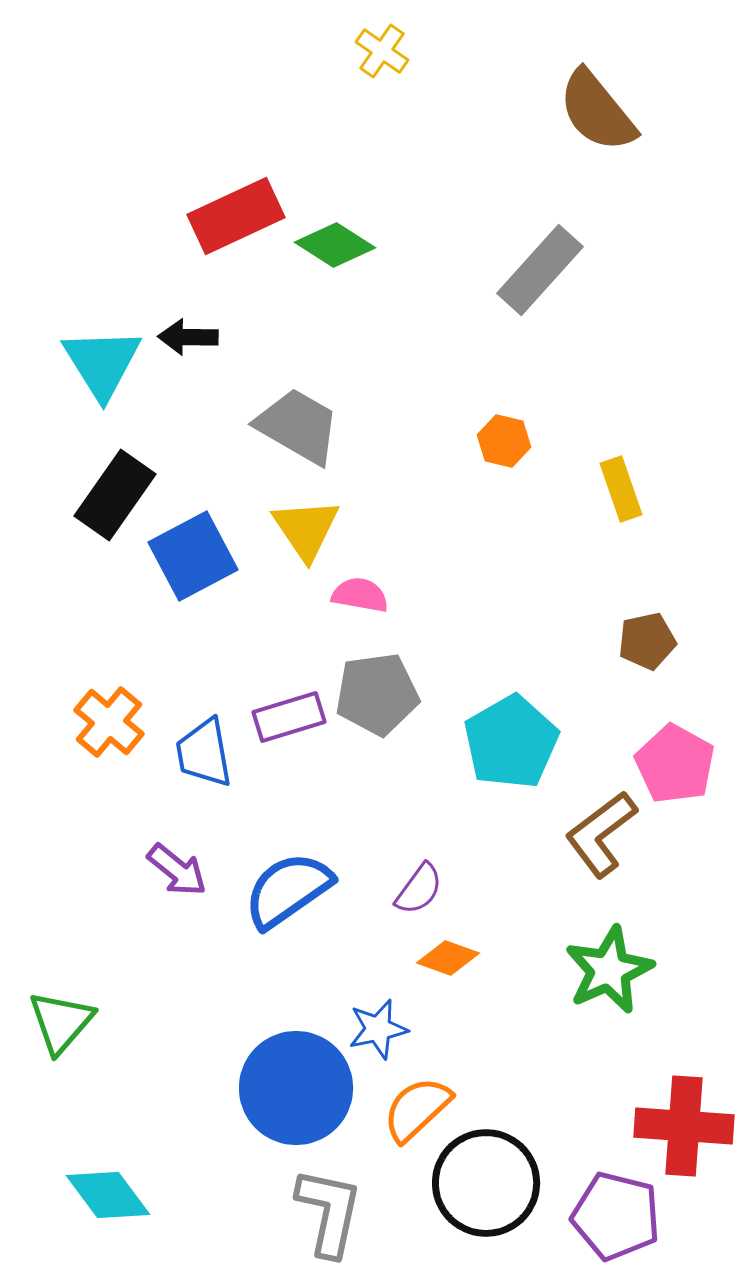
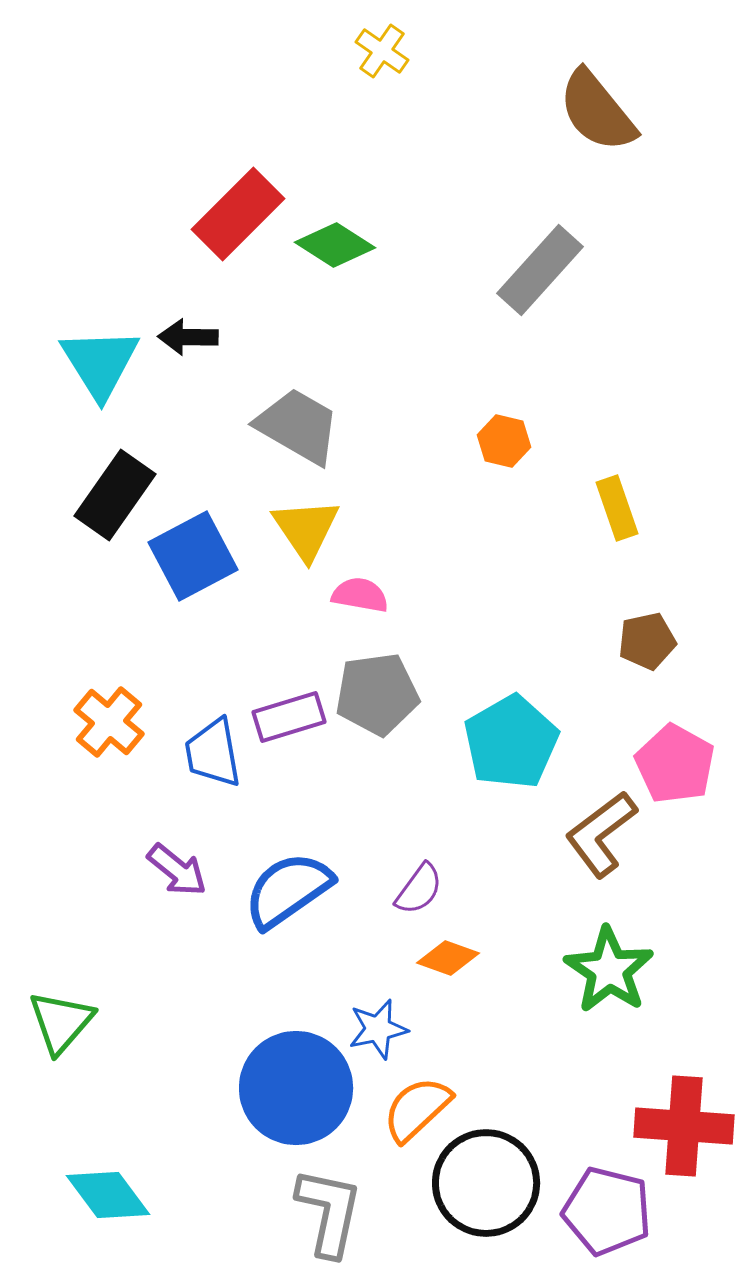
red rectangle: moved 2 px right, 2 px up; rotated 20 degrees counterclockwise
cyan triangle: moved 2 px left
yellow rectangle: moved 4 px left, 19 px down
blue trapezoid: moved 9 px right
green star: rotated 14 degrees counterclockwise
purple pentagon: moved 9 px left, 5 px up
